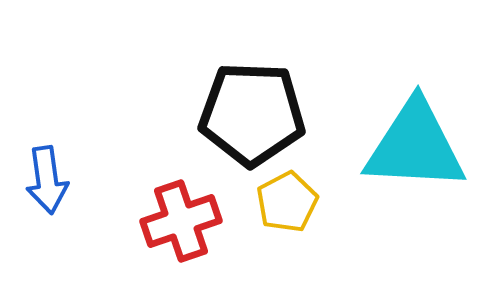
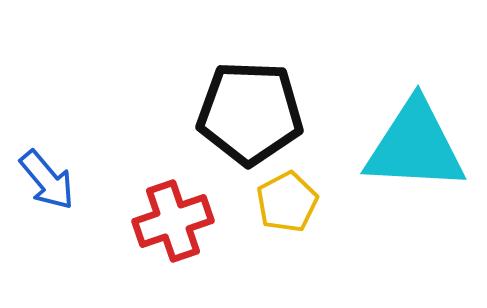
black pentagon: moved 2 px left, 1 px up
blue arrow: rotated 32 degrees counterclockwise
red cross: moved 8 px left
